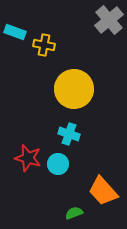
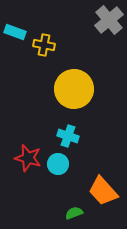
cyan cross: moved 1 px left, 2 px down
